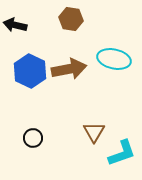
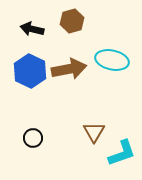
brown hexagon: moved 1 px right, 2 px down; rotated 25 degrees counterclockwise
black arrow: moved 17 px right, 4 px down
cyan ellipse: moved 2 px left, 1 px down
